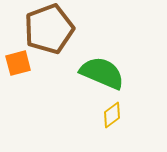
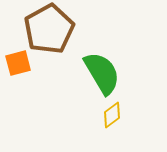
brown pentagon: rotated 9 degrees counterclockwise
green semicircle: rotated 36 degrees clockwise
